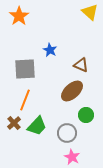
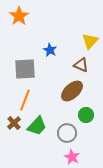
yellow triangle: moved 29 px down; rotated 30 degrees clockwise
